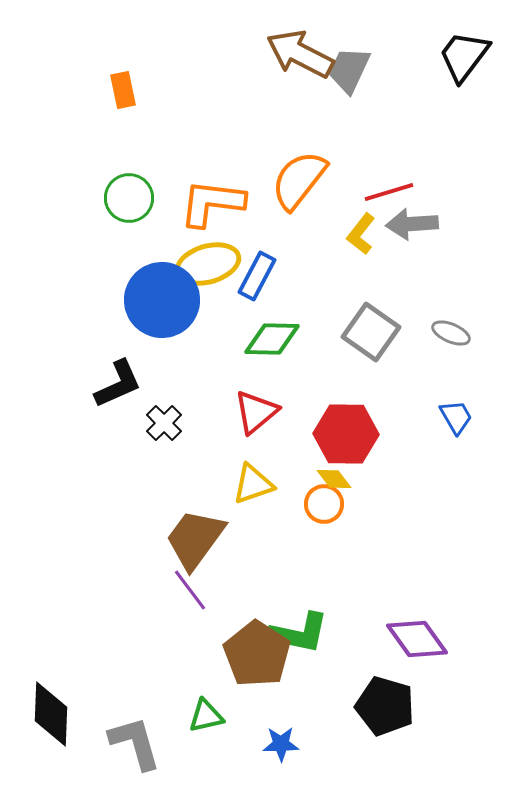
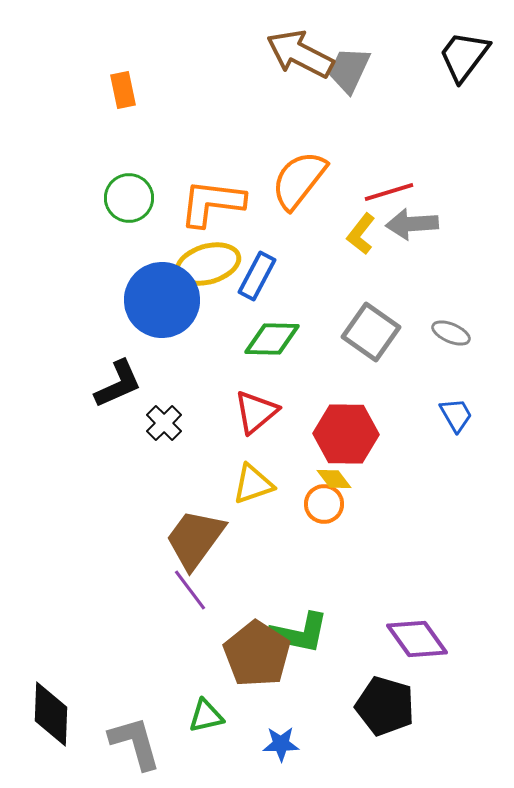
blue trapezoid: moved 2 px up
